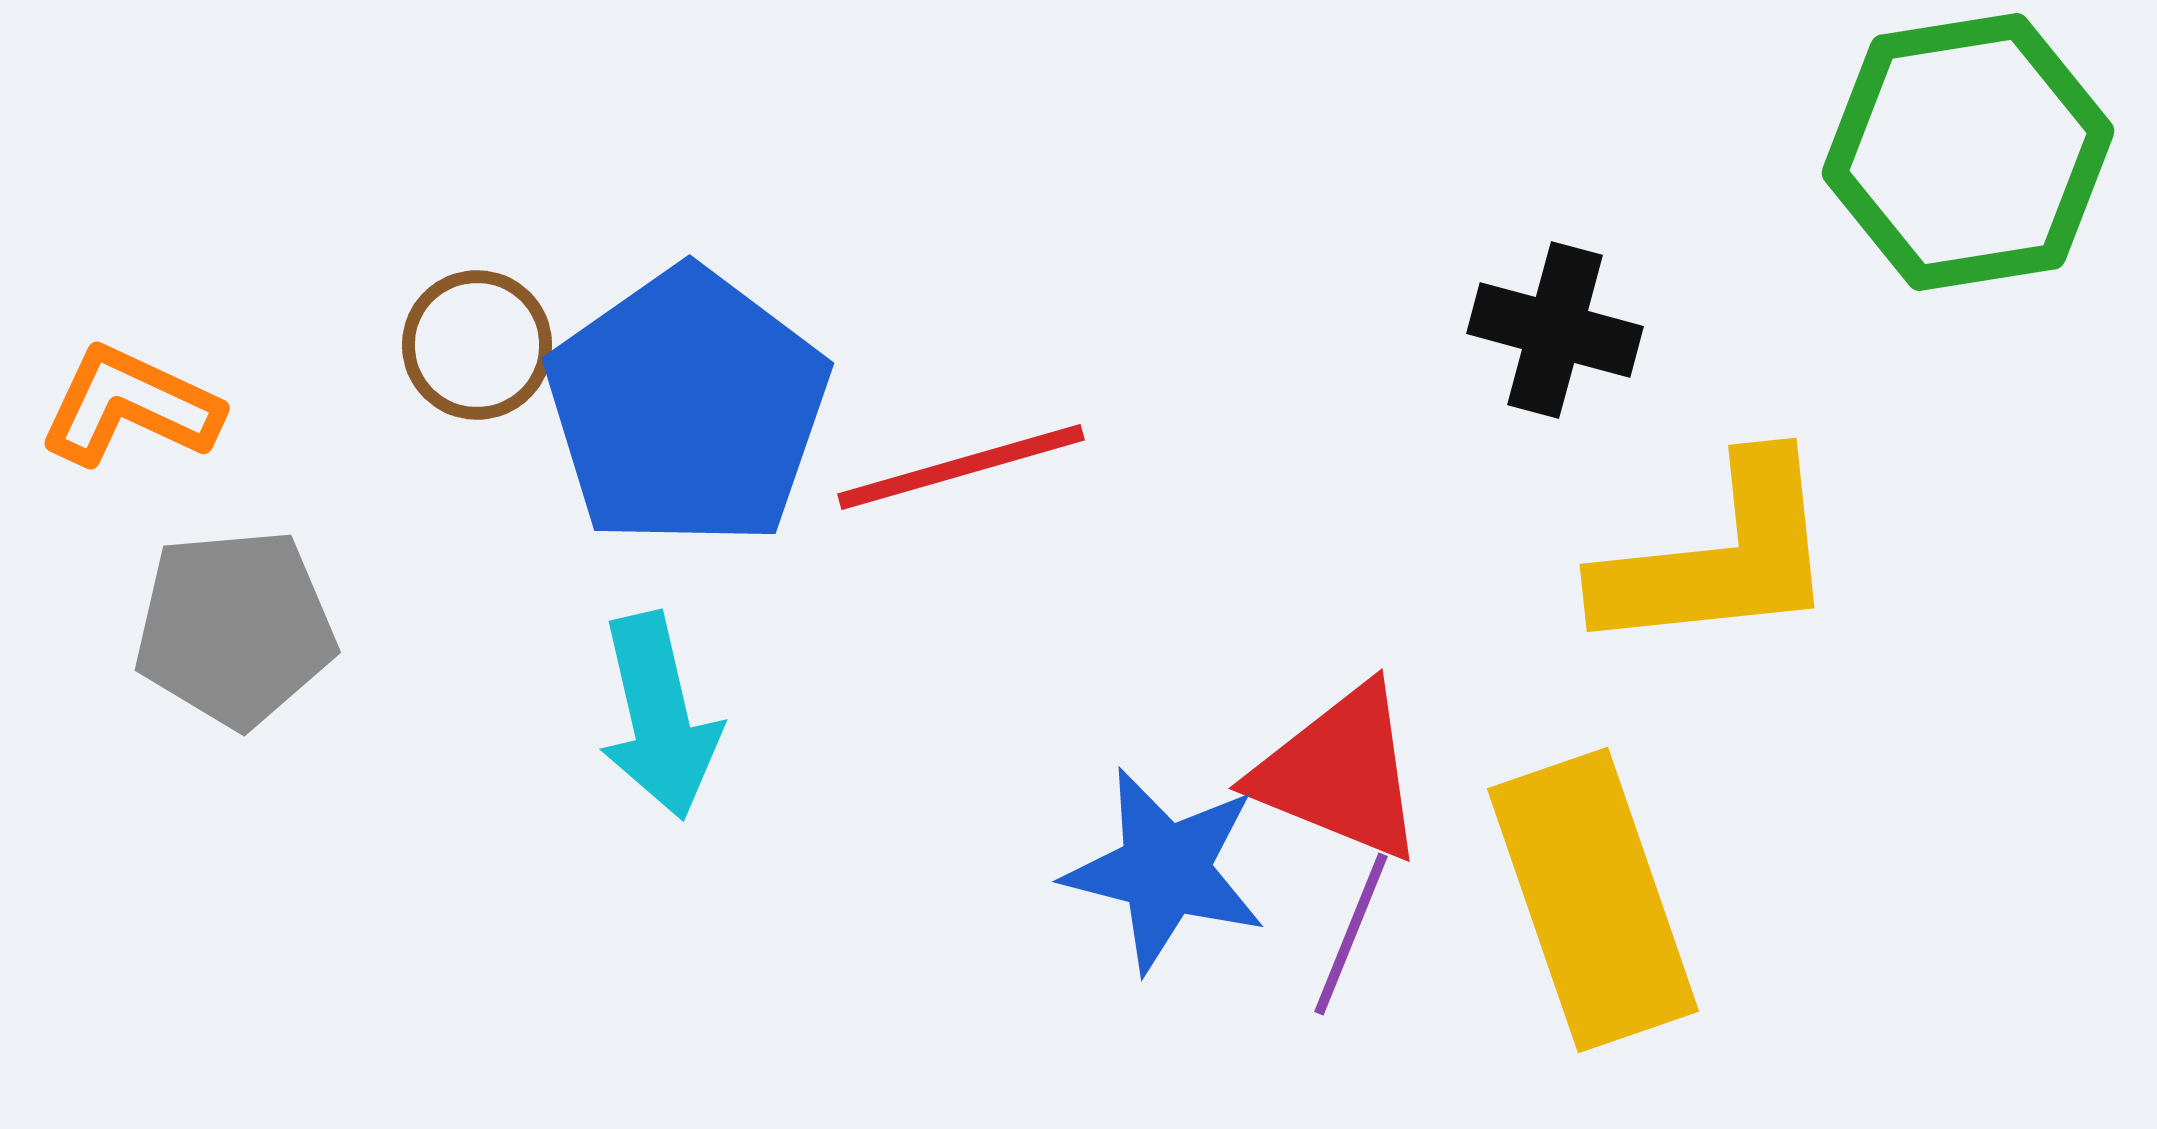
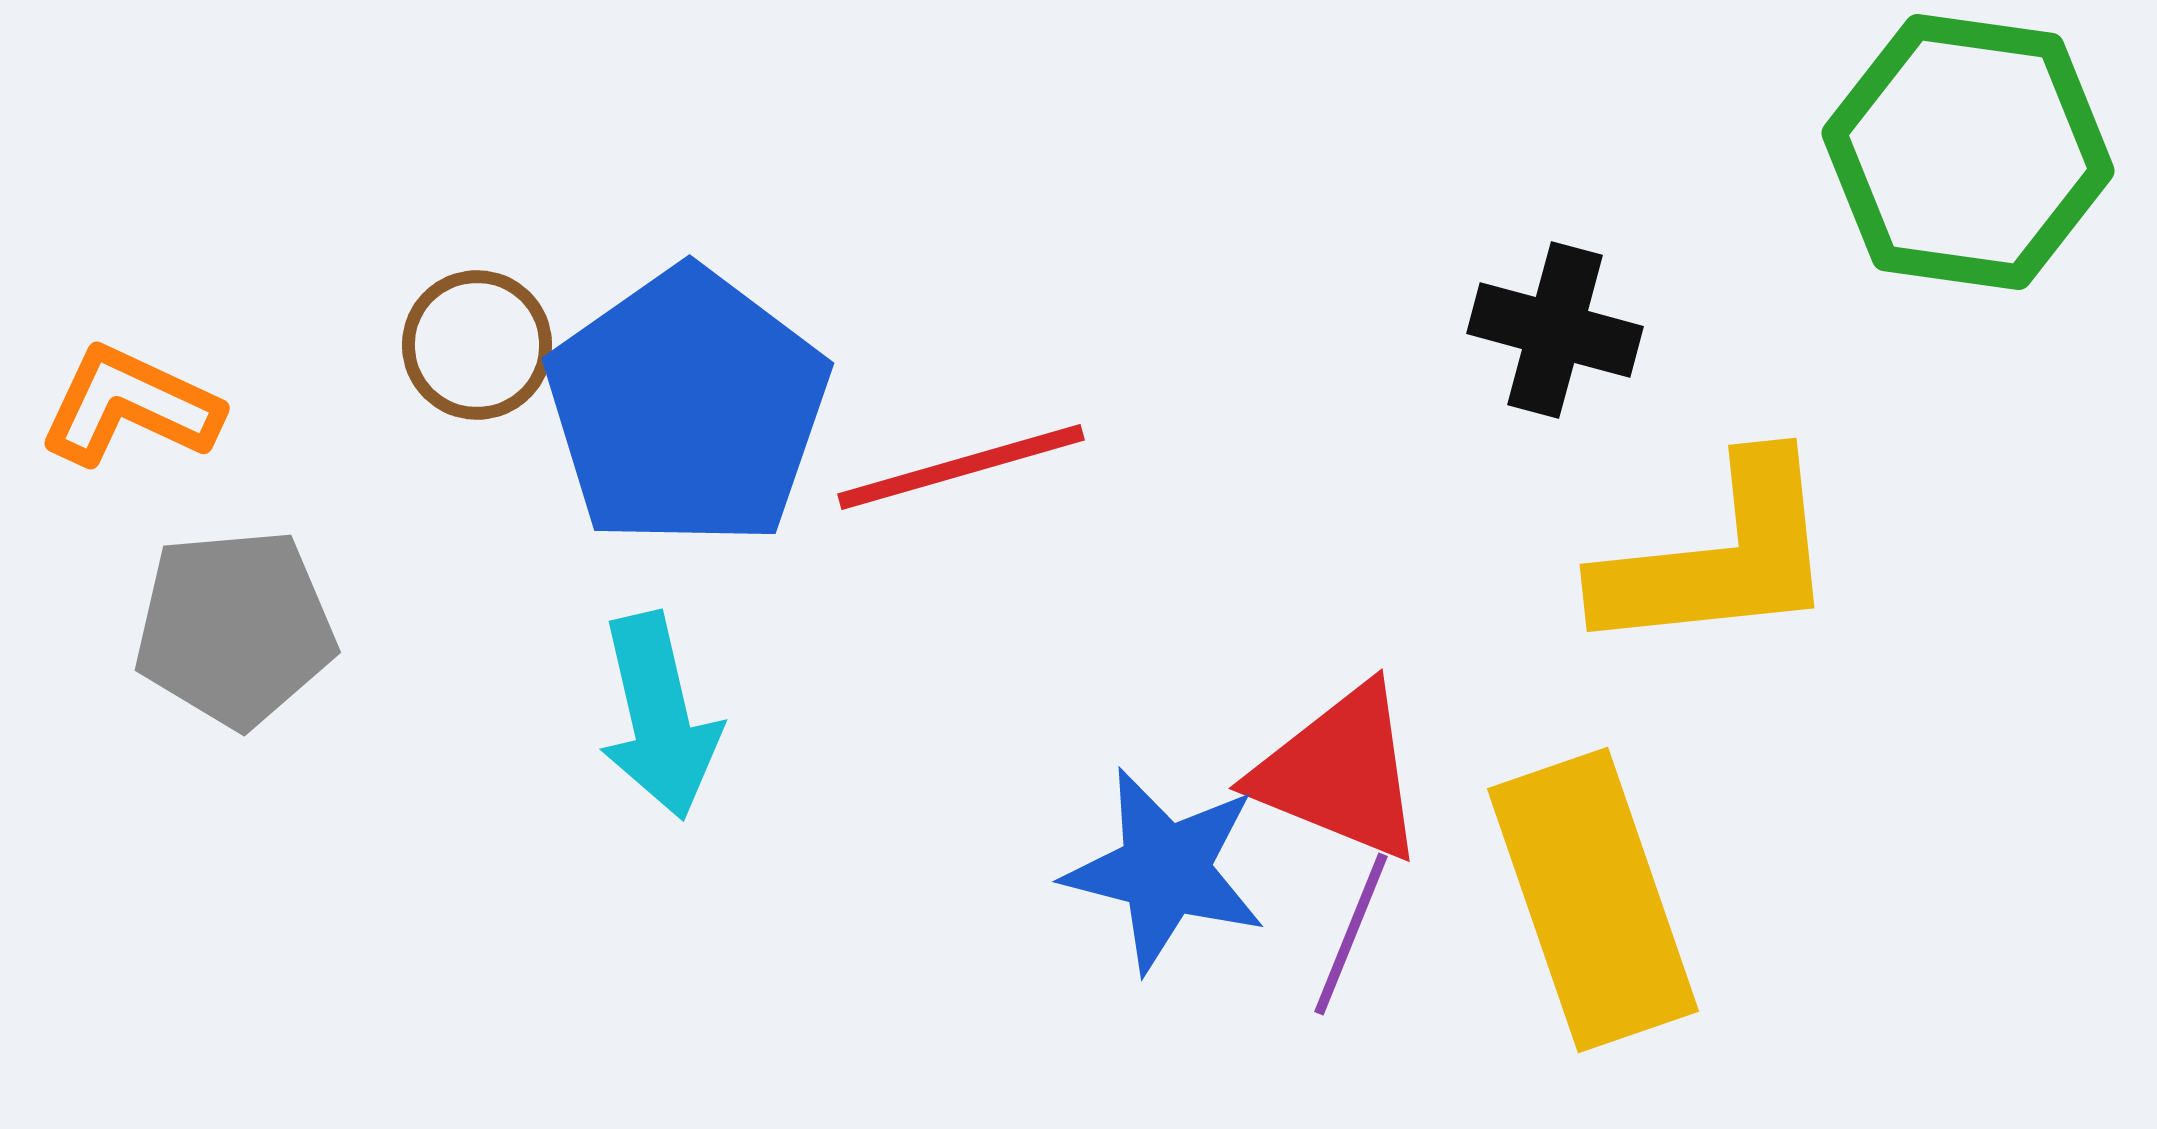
green hexagon: rotated 17 degrees clockwise
